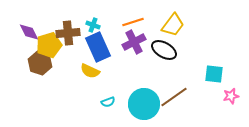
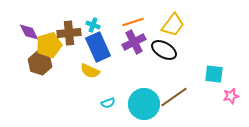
brown cross: moved 1 px right
cyan semicircle: moved 1 px down
